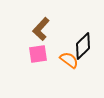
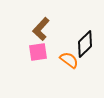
black diamond: moved 2 px right, 2 px up
pink square: moved 2 px up
